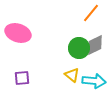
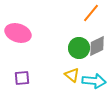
gray diamond: moved 2 px right, 1 px down
